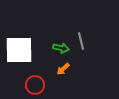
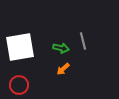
gray line: moved 2 px right
white square: moved 1 px right, 3 px up; rotated 8 degrees counterclockwise
red circle: moved 16 px left
